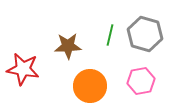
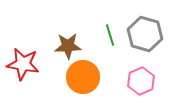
green line: rotated 30 degrees counterclockwise
red star: moved 5 px up
pink hexagon: rotated 12 degrees counterclockwise
orange circle: moved 7 px left, 9 px up
